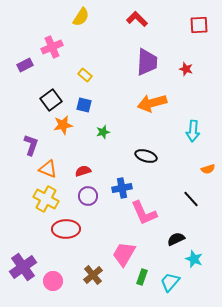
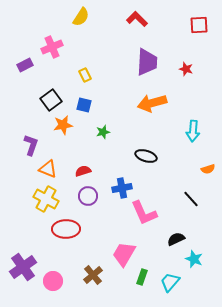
yellow rectangle: rotated 24 degrees clockwise
